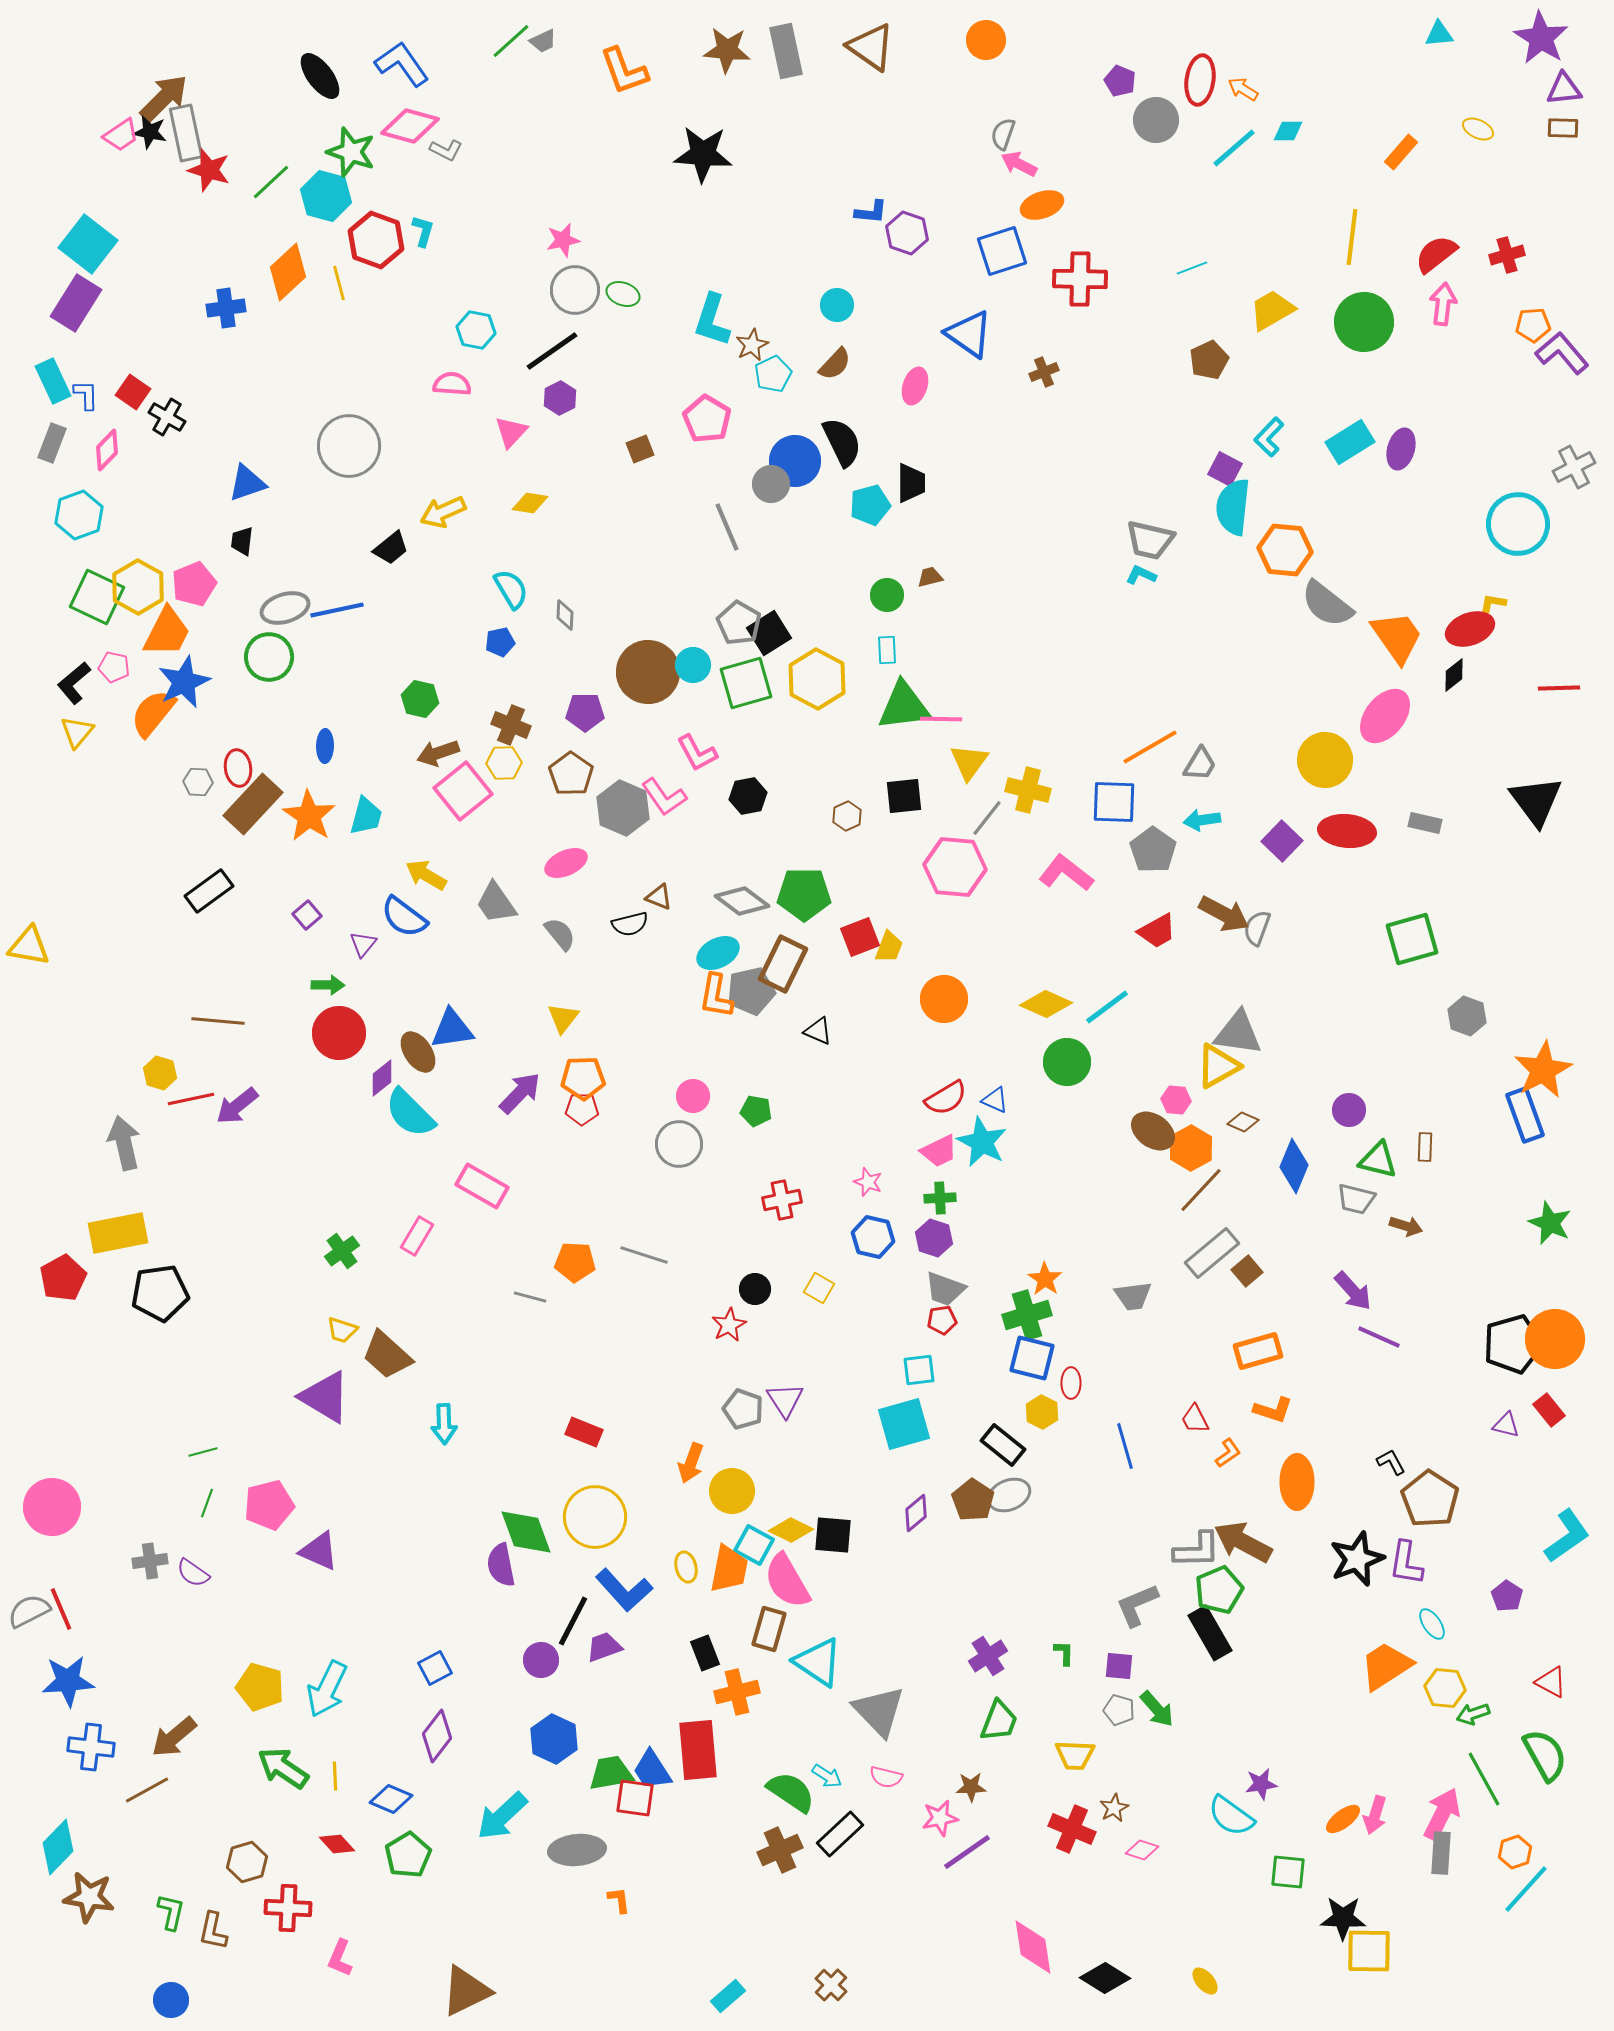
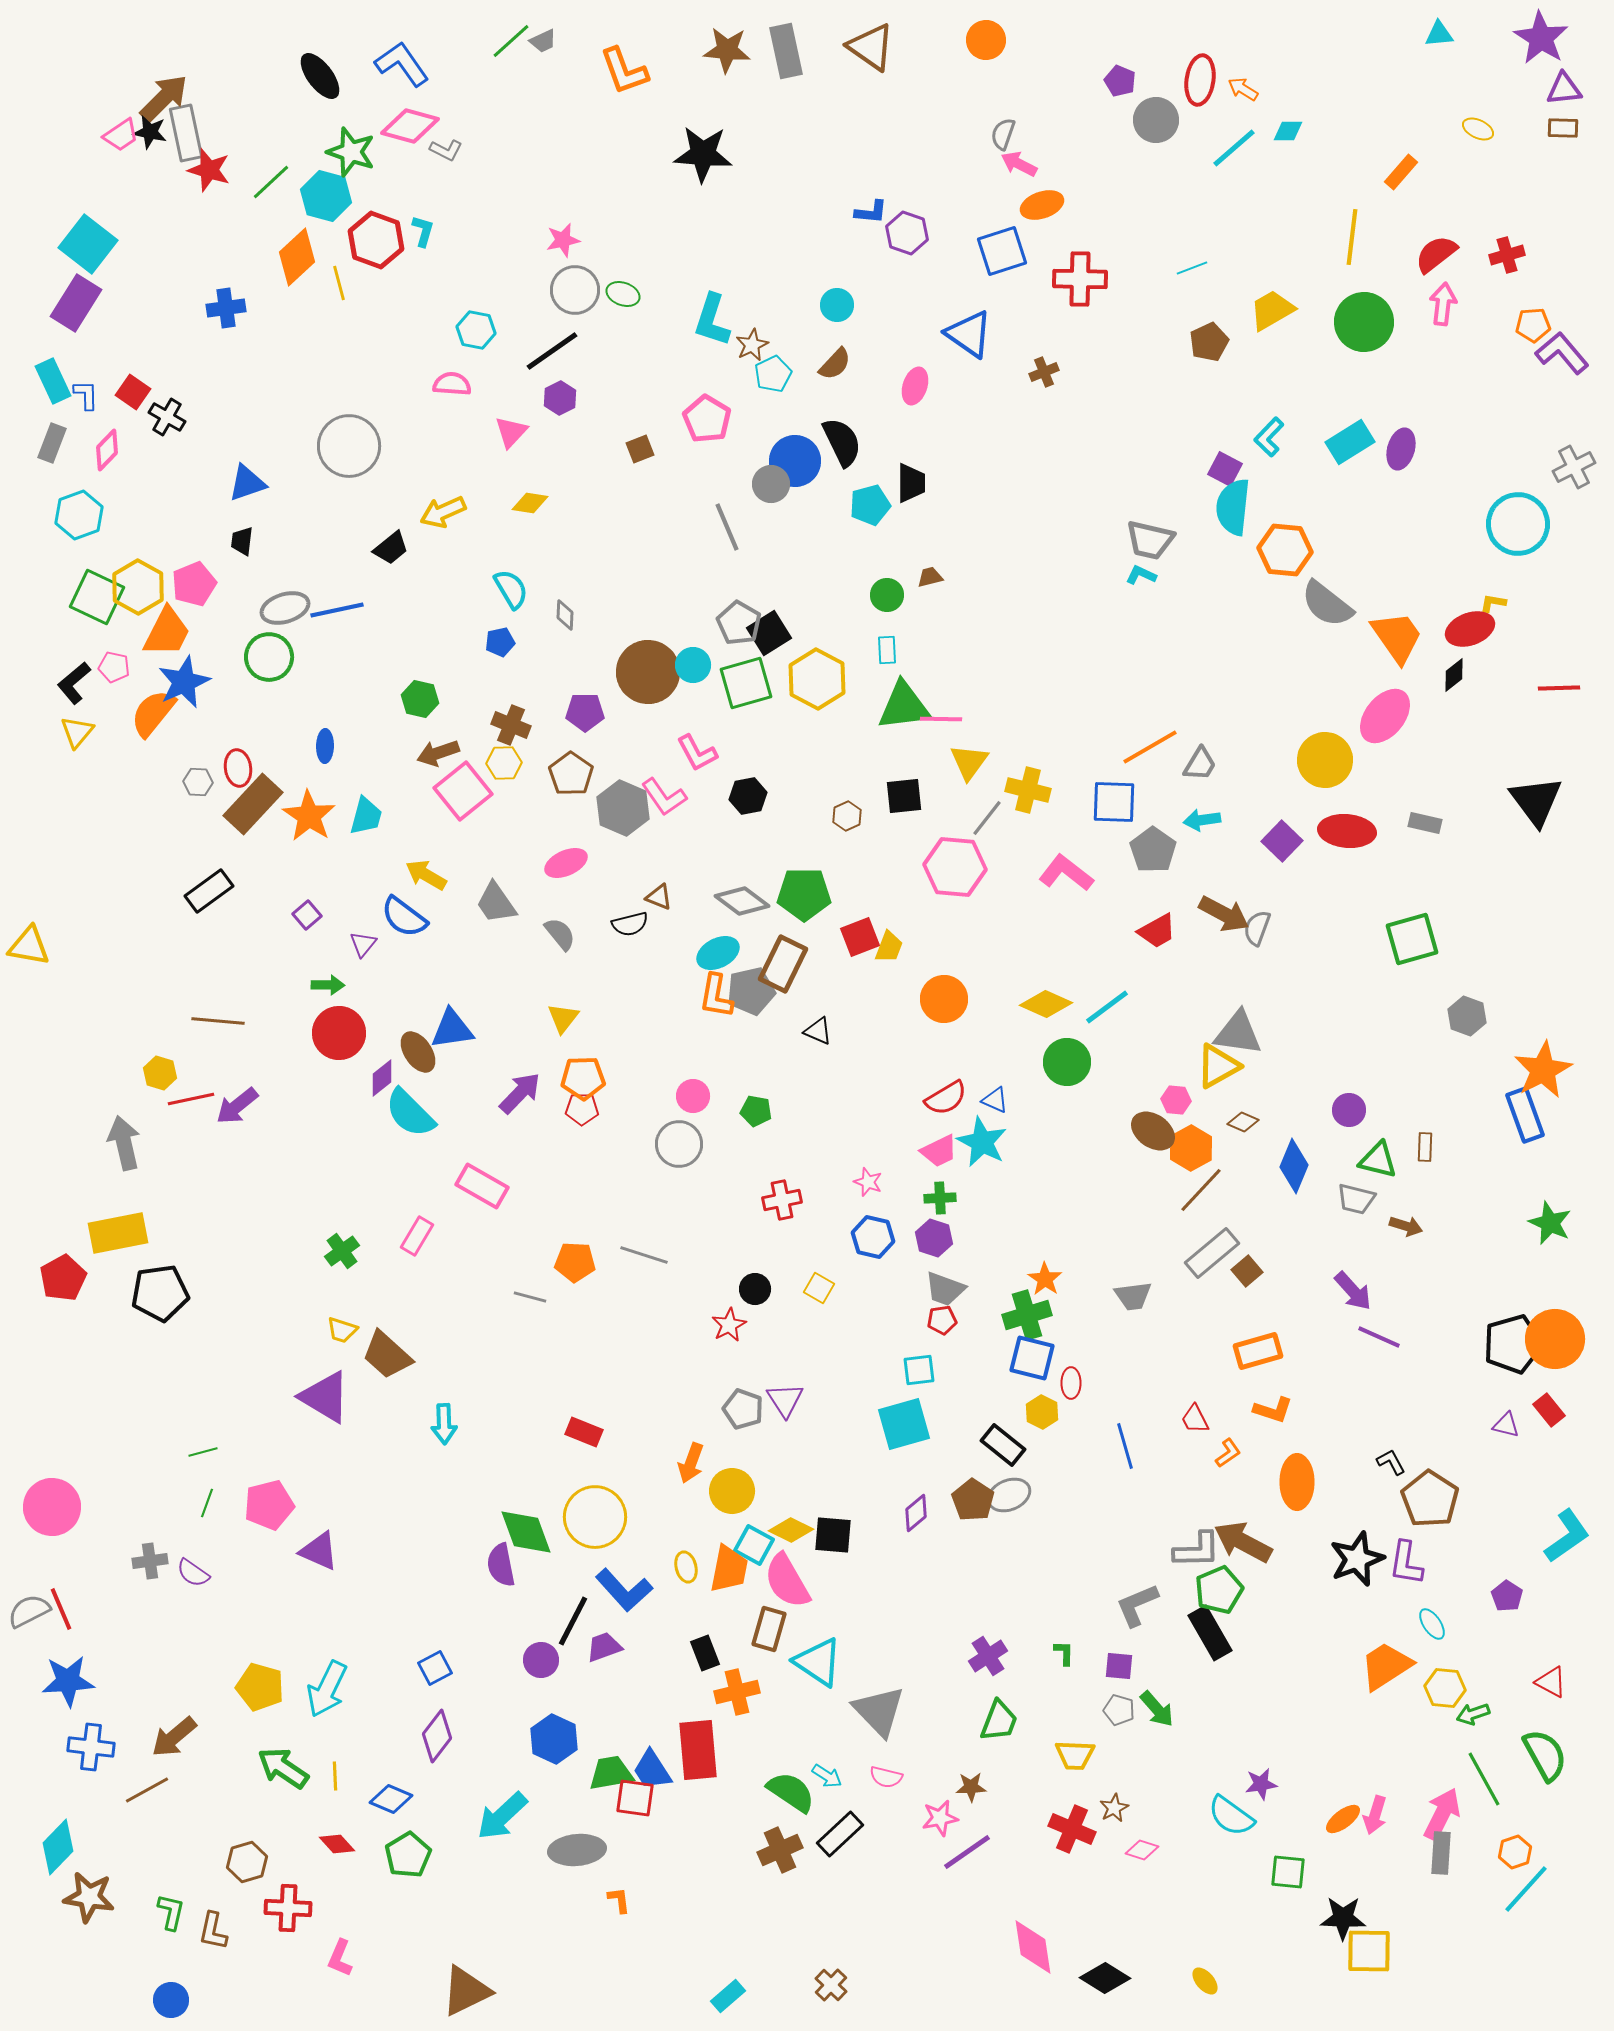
orange rectangle at (1401, 152): moved 20 px down
orange diamond at (288, 272): moved 9 px right, 15 px up
brown pentagon at (1209, 360): moved 18 px up
